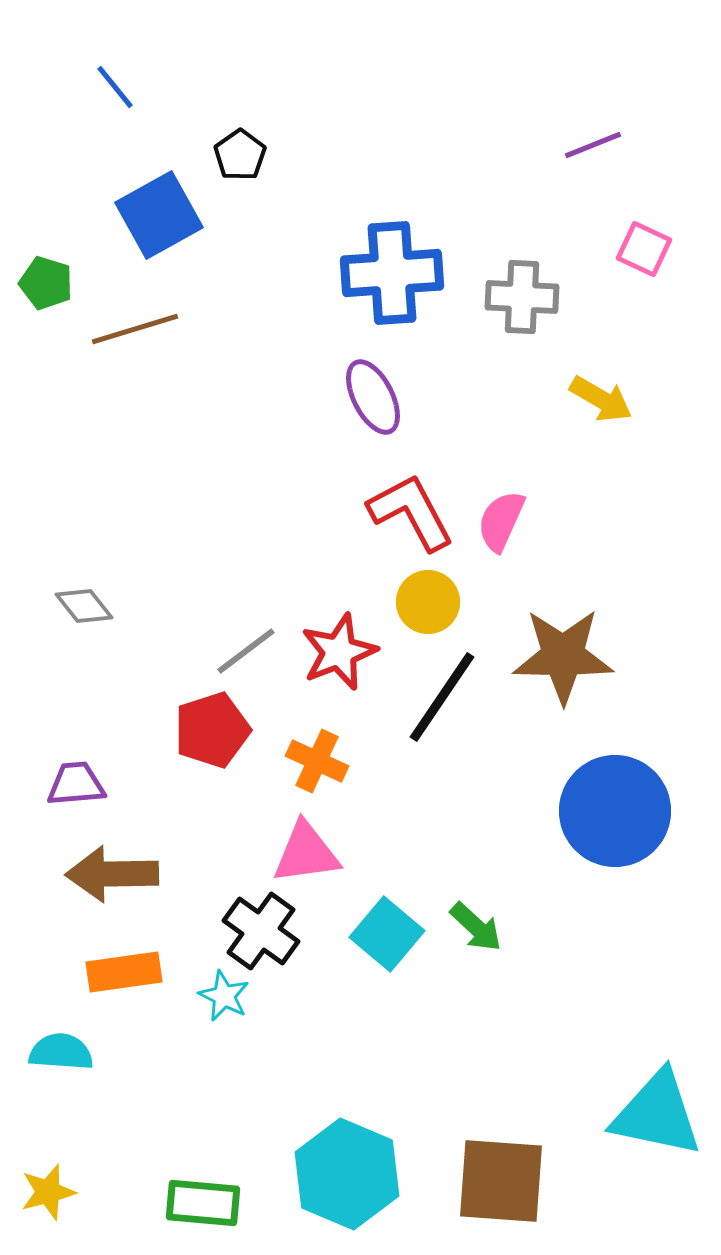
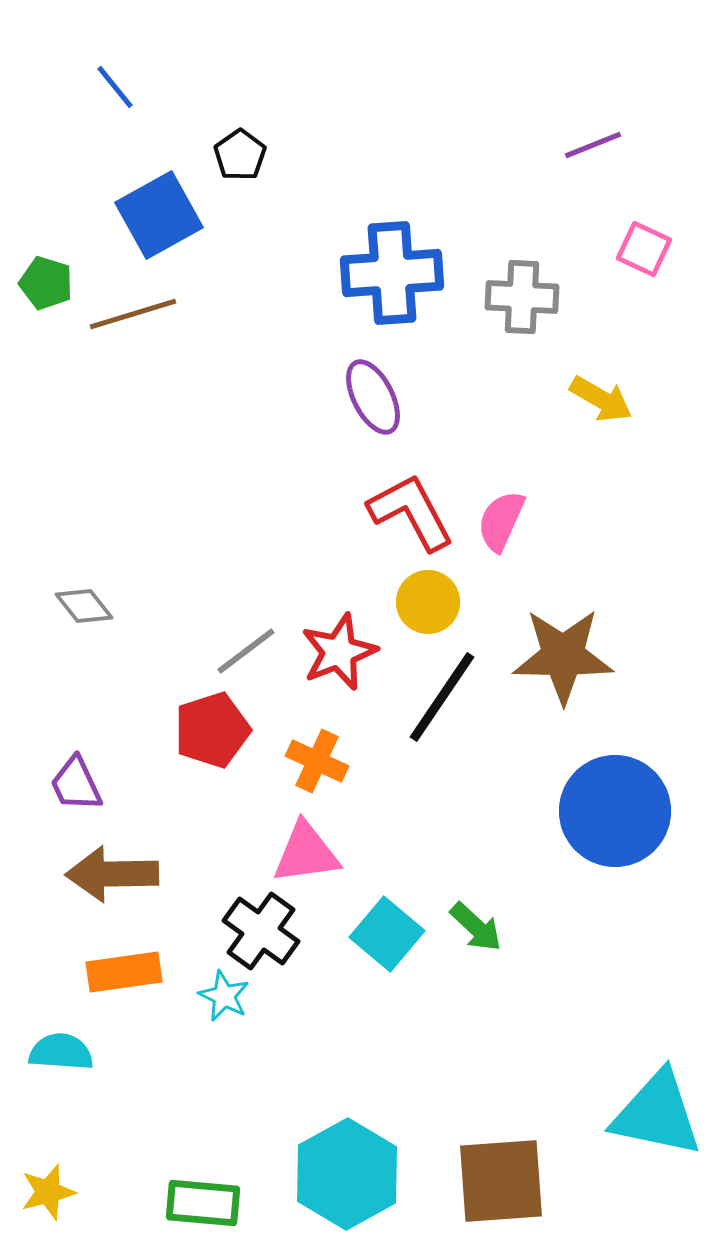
brown line: moved 2 px left, 15 px up
purple trapezoid: rotated 110 degrees counterclockwise
cyan hexagon: rotated 8 degrees clockwise
brown square: rotated 8 degrees counterclockwise
